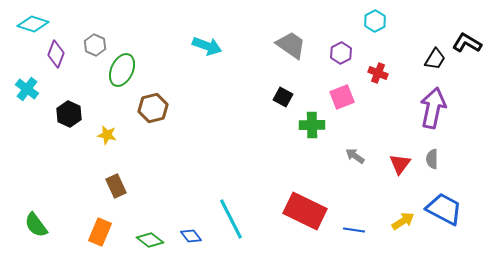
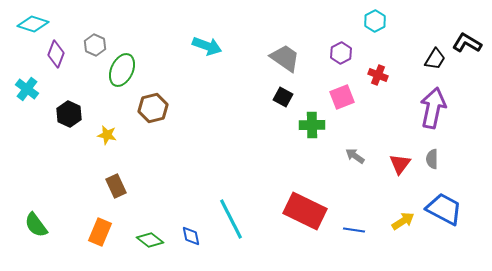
gray trapezoid: moved 6 px left, 13 px down
red cross: moved 2 px down
blue diamond: rotated 25 degrees clockwise
